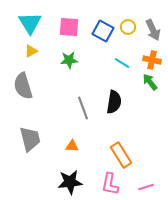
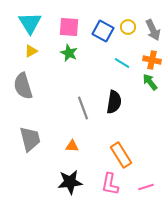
green star: moved 7 px up; rotated 30 degrees clockwise
